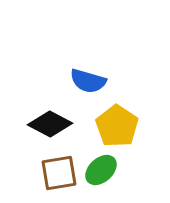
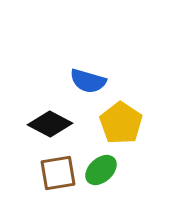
yellow pentagon: moved 4 px right, 3 px up
brown square: moved 1 px left
